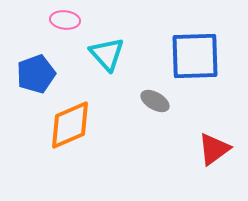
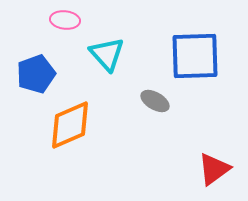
red triangle: moved 20 px down
